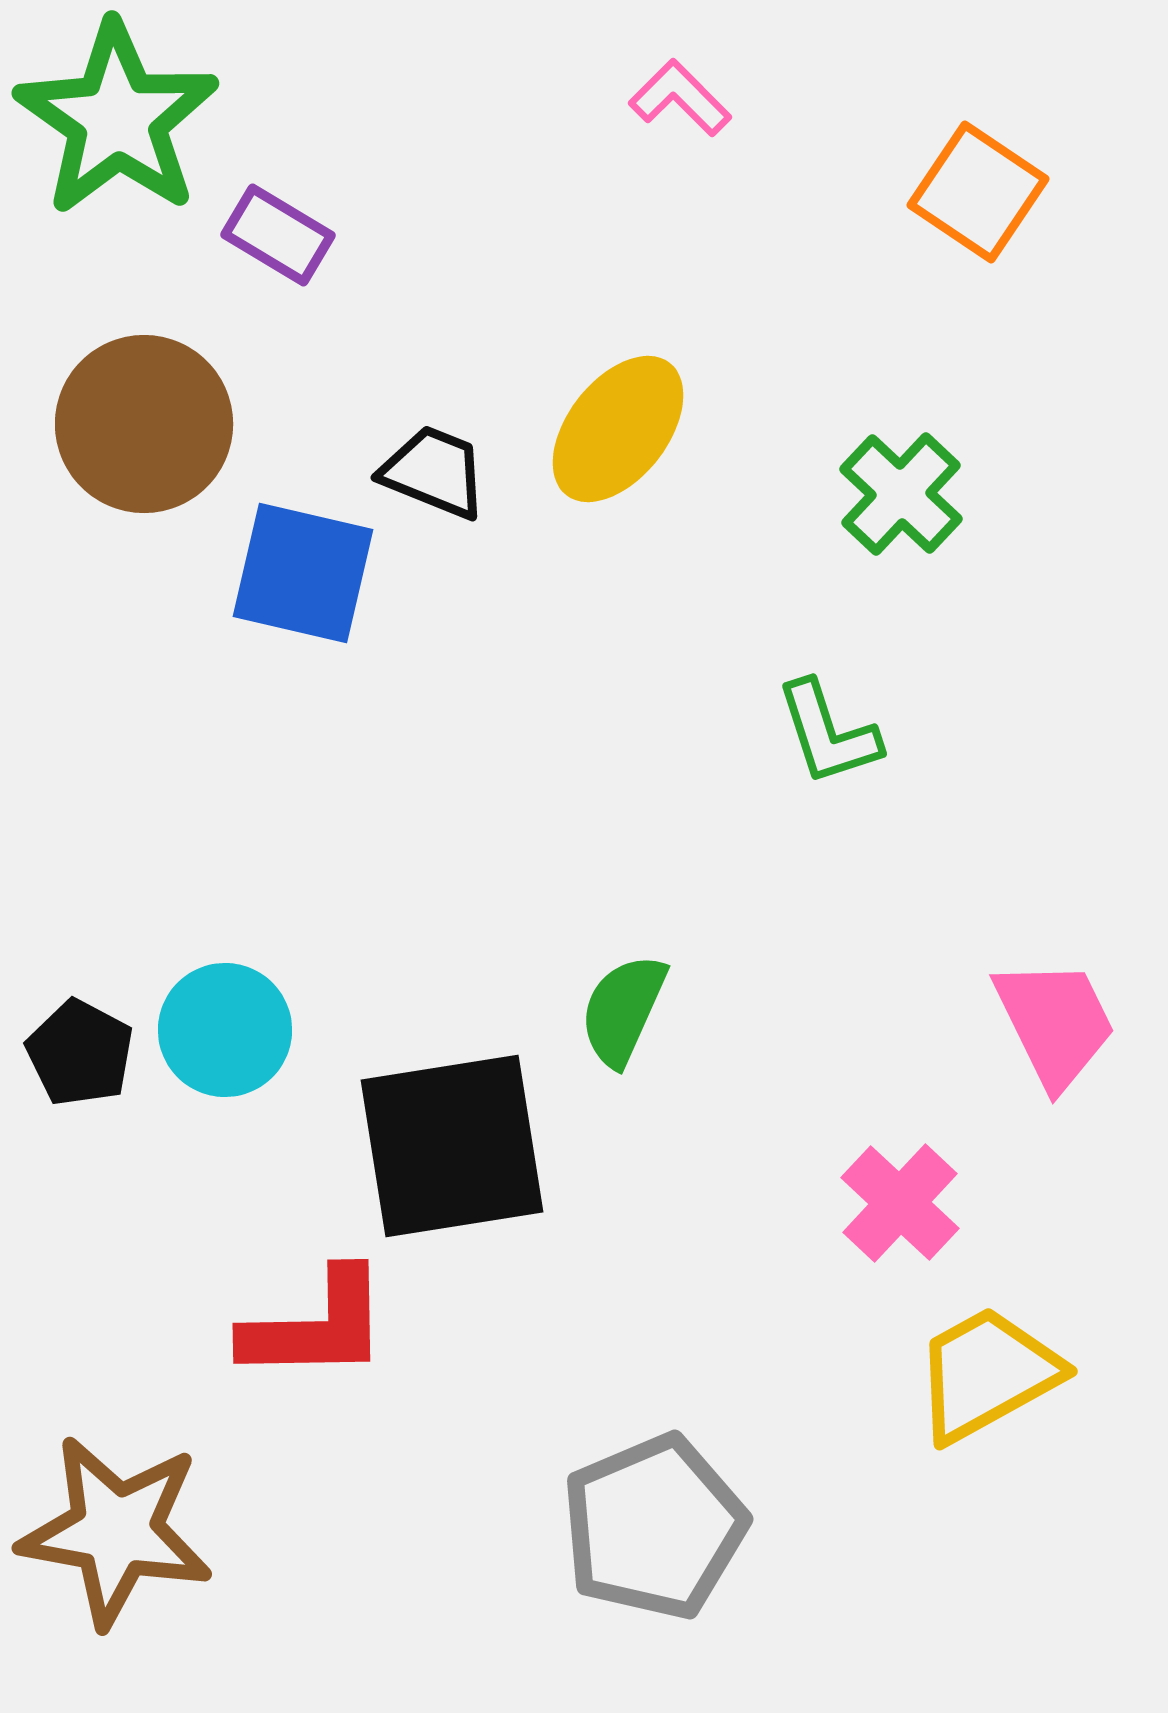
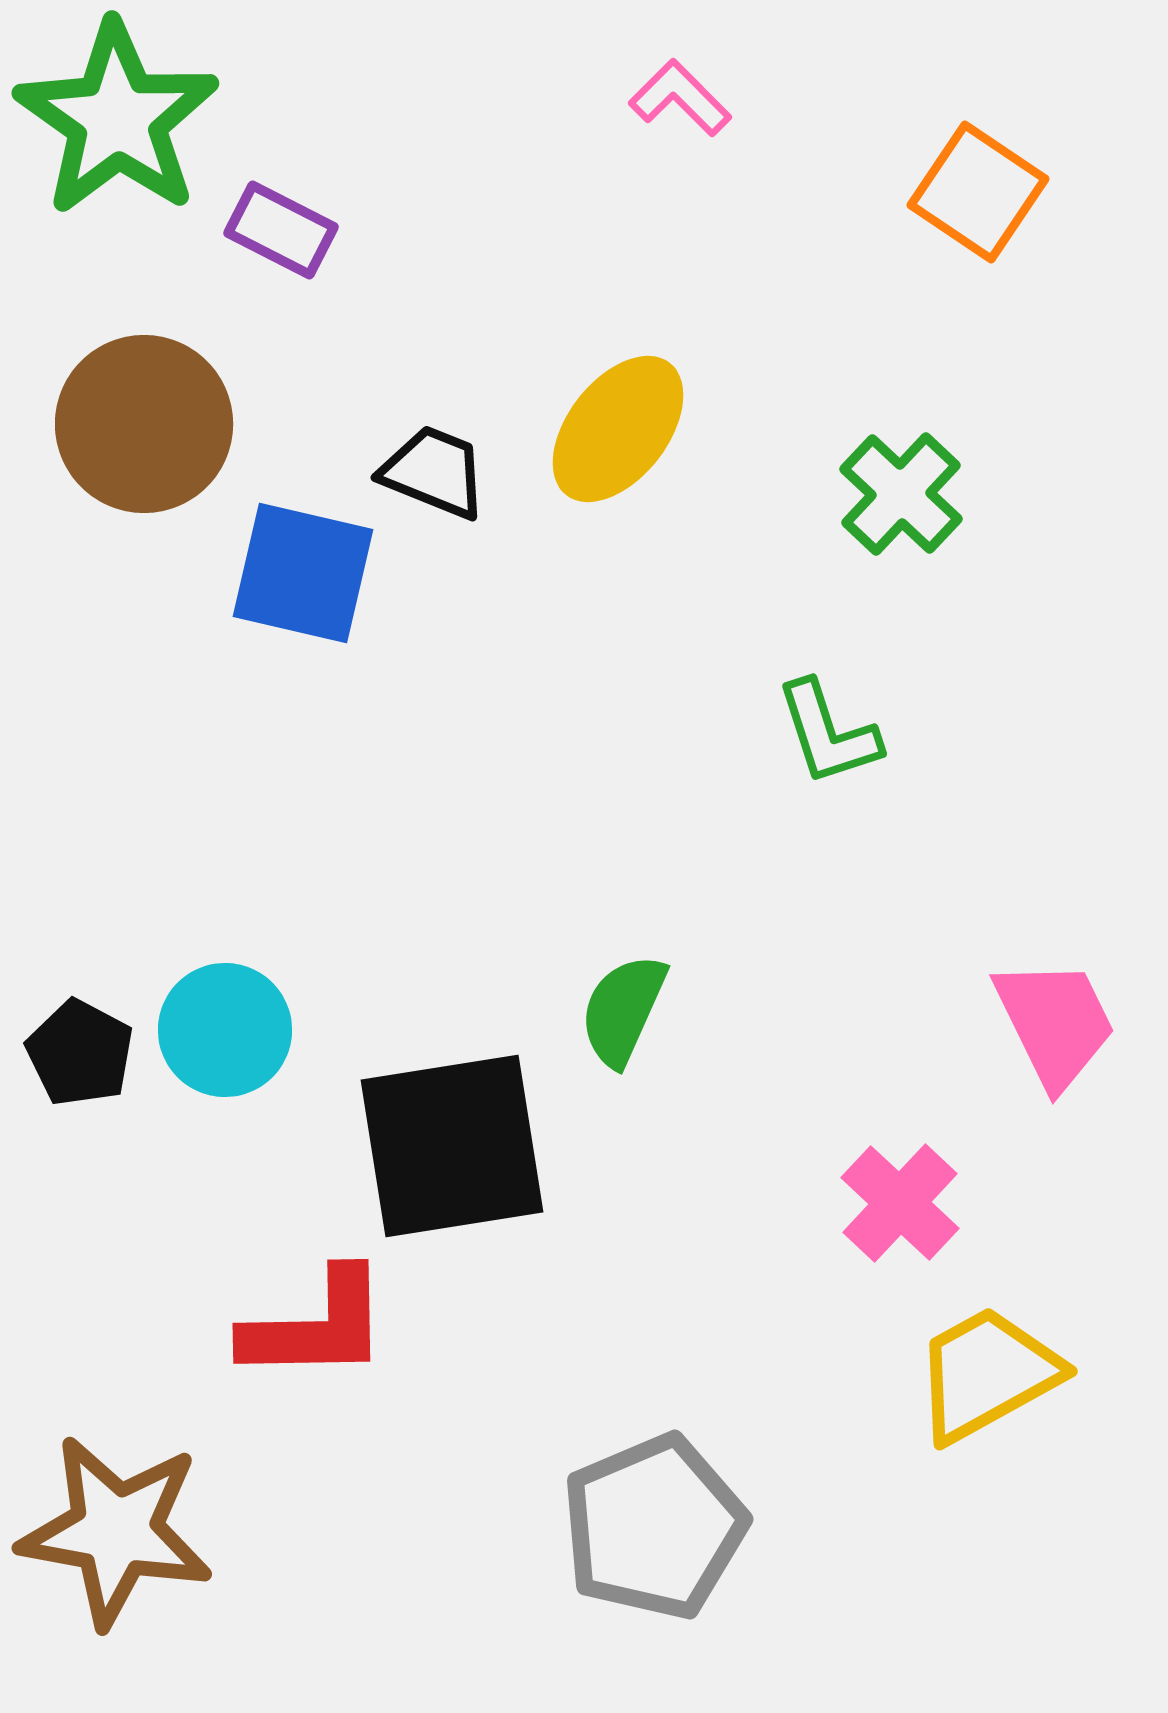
purple rectangle: moved 3 px right, 5 px up; rotated 4 degrees counterclockwise
